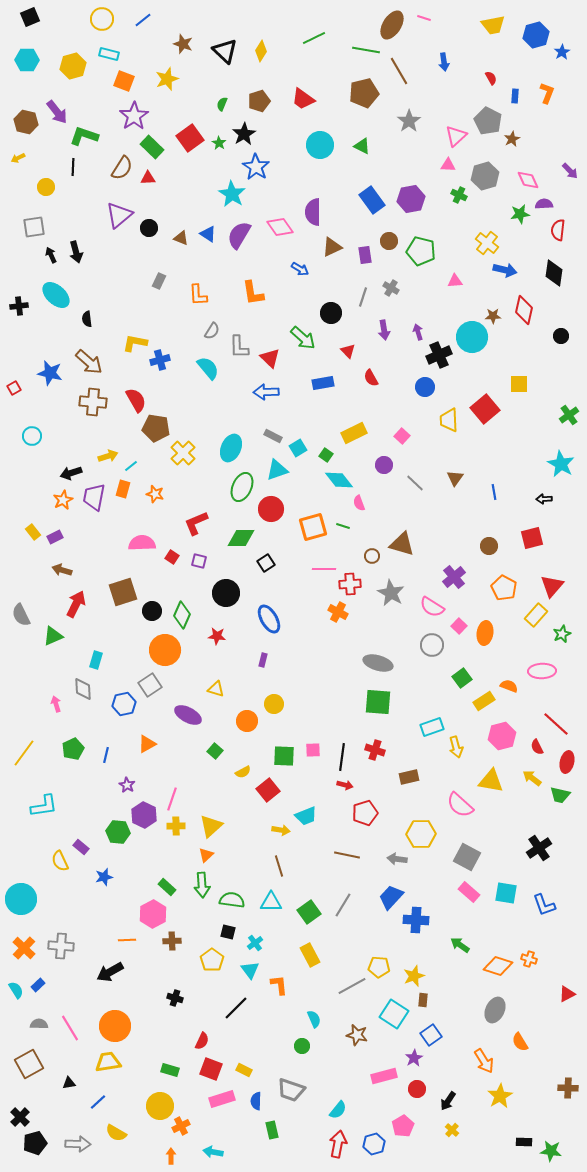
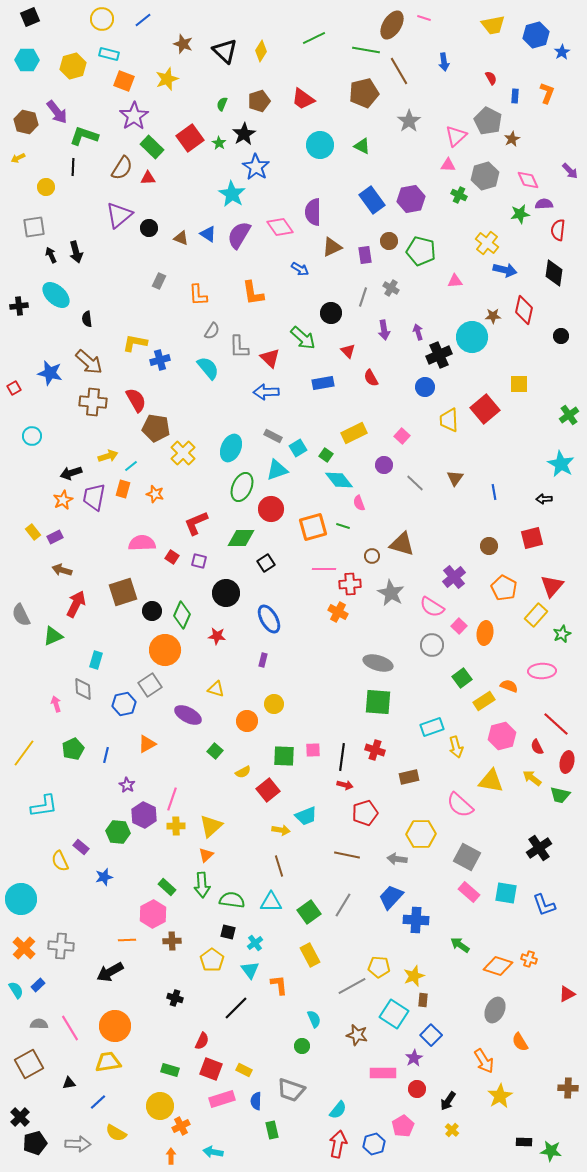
blue square at (431, 1035): rotated 10 degrees counterclockwise
pink rectangle at (384, 1076): moved 1 px left, 3 px up; rotated 15 degrees clockwise
